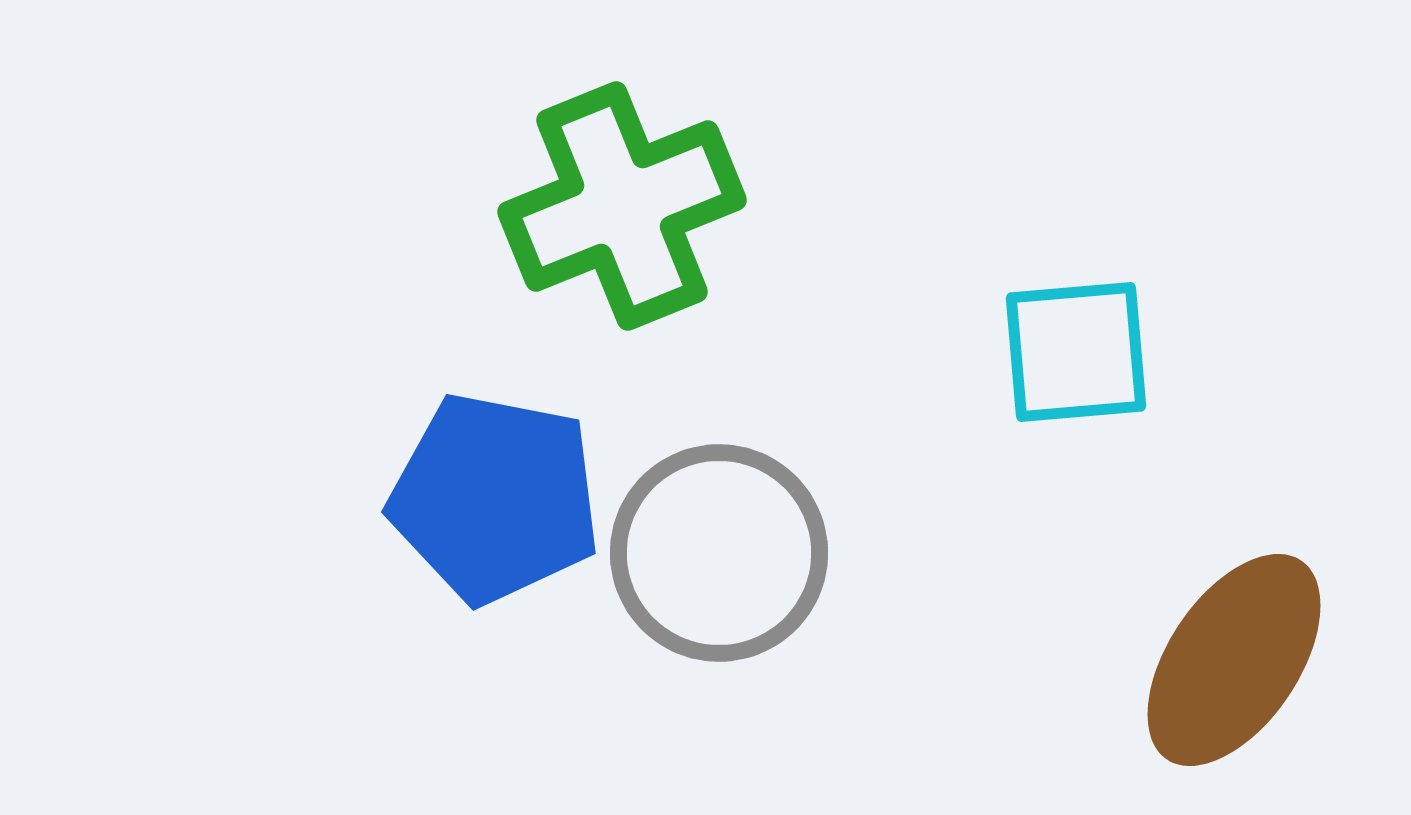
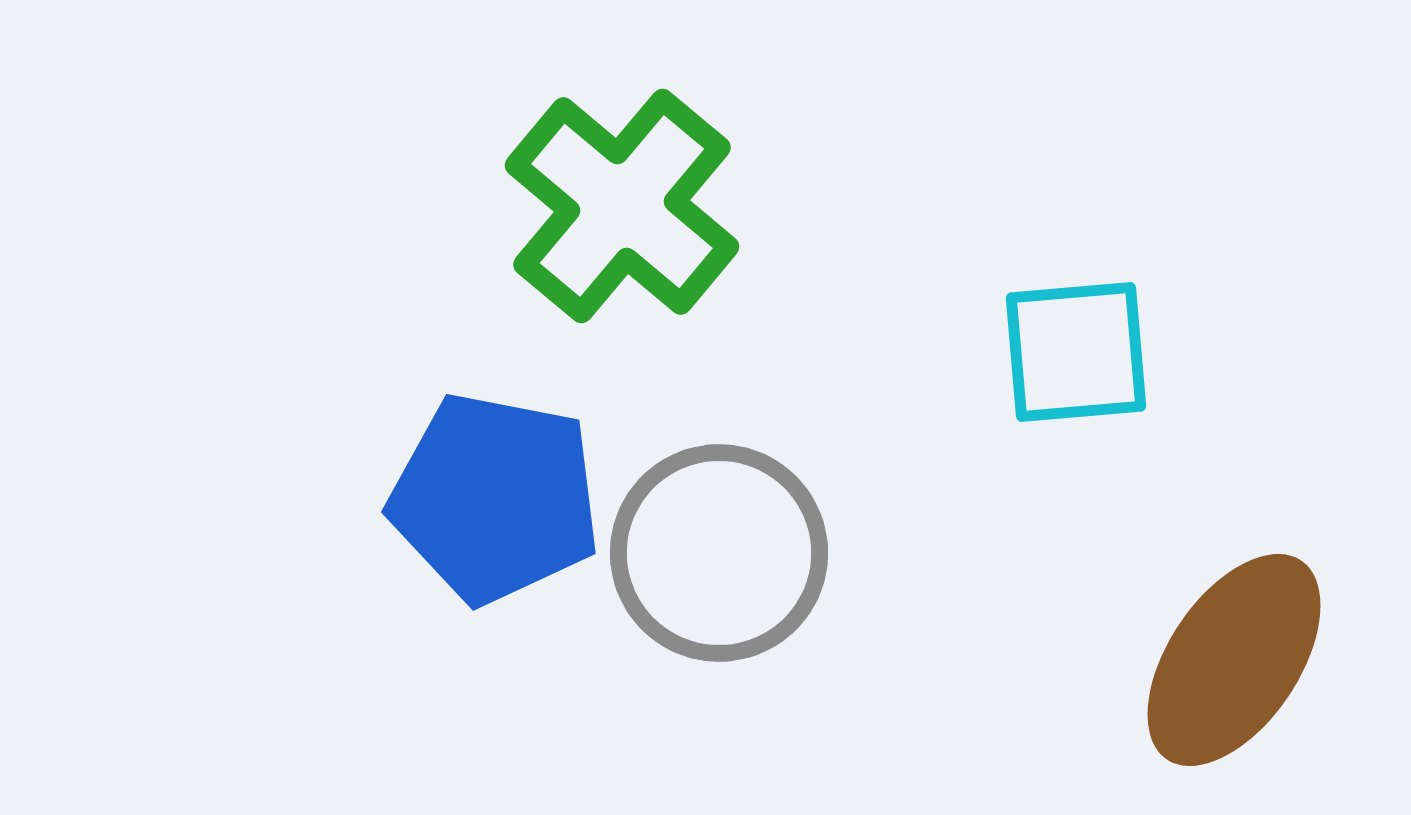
green cross: rotated 28 degrees counterclockwise
